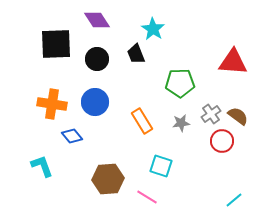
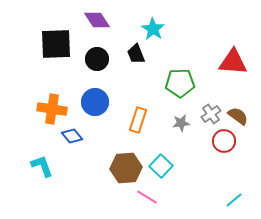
orange cross: moved 5 px down
orange rectangle: moved 4 px left, 1 px up; rotated 50 degrees clockwise
red circle: moved 2 px right
cyan square: rotated 25 degrees clockwise
brown hexagon: moved 18 px right, 11 px up
